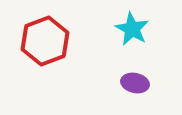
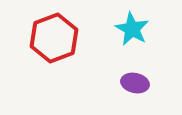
red hexagon: moved 9 px right, 3 px up
